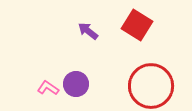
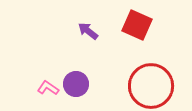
red square: rotated 8 degrees counterclockwise
